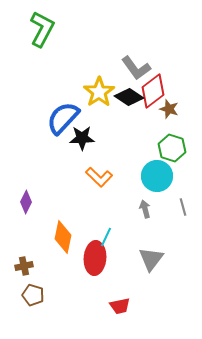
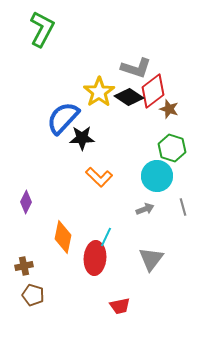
gray L-shape: rotated 36 degrees counterclockwise
gray arrow: rotated 84 degrees clockwise
